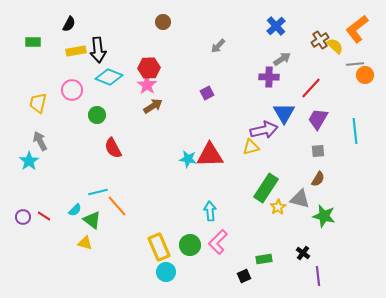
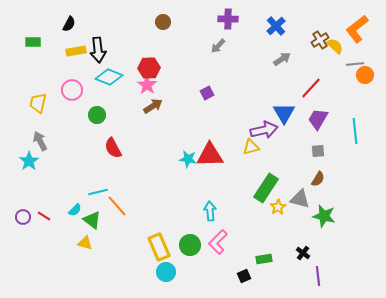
purple cross at (269, 77): moved 41 px left, 58 px up
